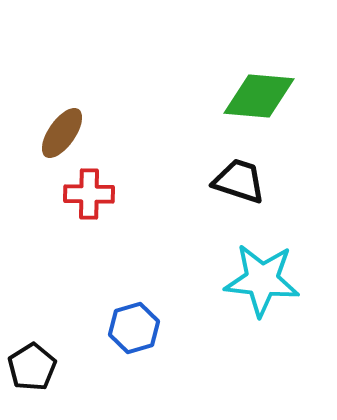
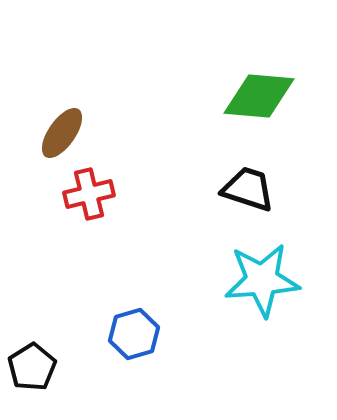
black trapezoid: moved 9 px right, 8 px down
red cross: rotated 15 degrees counterclockwise
cyan star: rotated 10 degrees counterclockwise
blue hexagon: moved 6 px down
